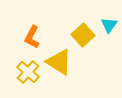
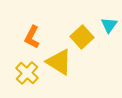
yellow square: moved 1 px left, 2 px down
yellow cross: moved 1 px left, 1 px down
